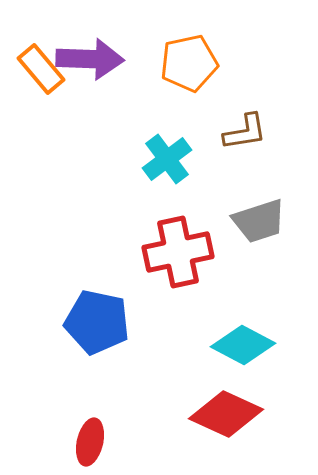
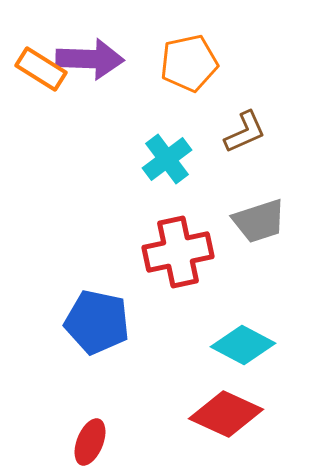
orange rectangle: rotated 18 degrees counterclockwise
brown L-shape: rotated 15 degrees counterclockwise
red ellipse: rotated 9 degrees clockwise
